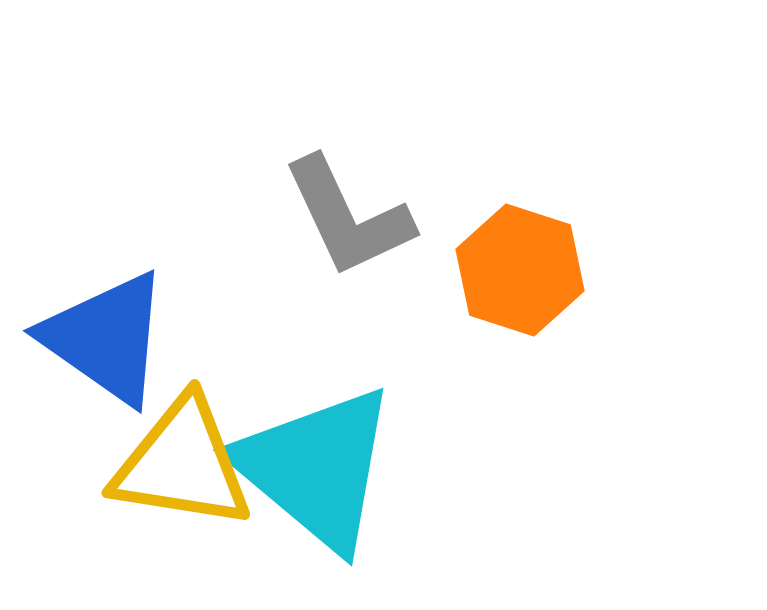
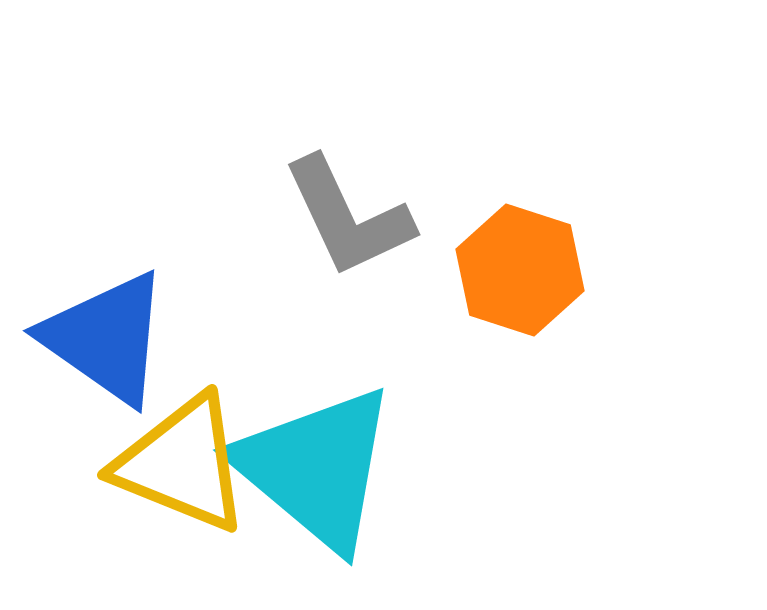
yellow triangle: rotated 13 degrees clockwise
